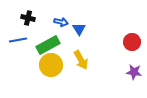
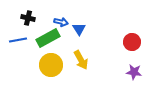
green rectangle: moved 7 px up
